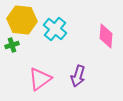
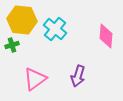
pink triangle: moved 5 px left
